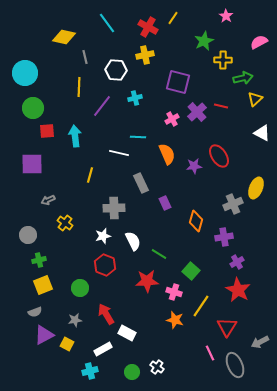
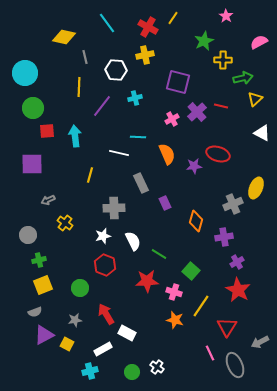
red ellipse at (219, 156): moved 1 px left, 2 px up; rotated 40 degrees counterclockwise
